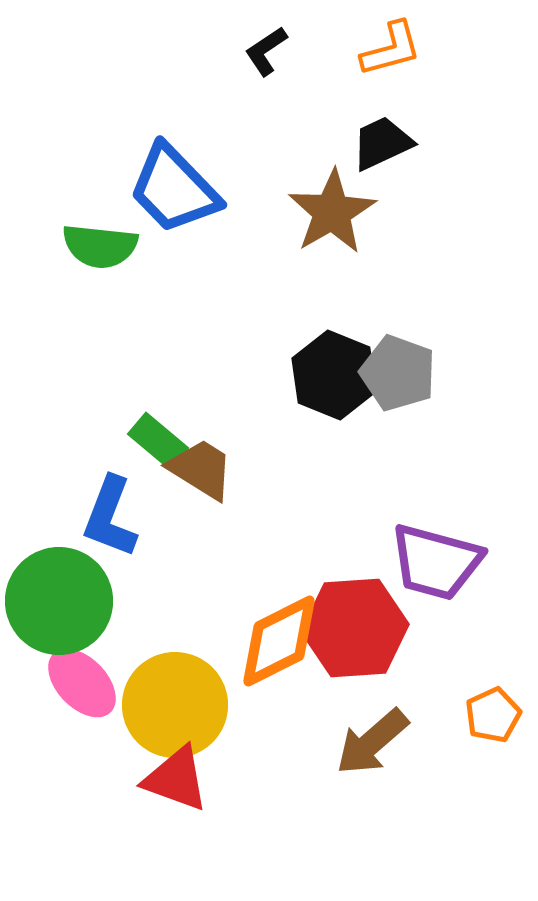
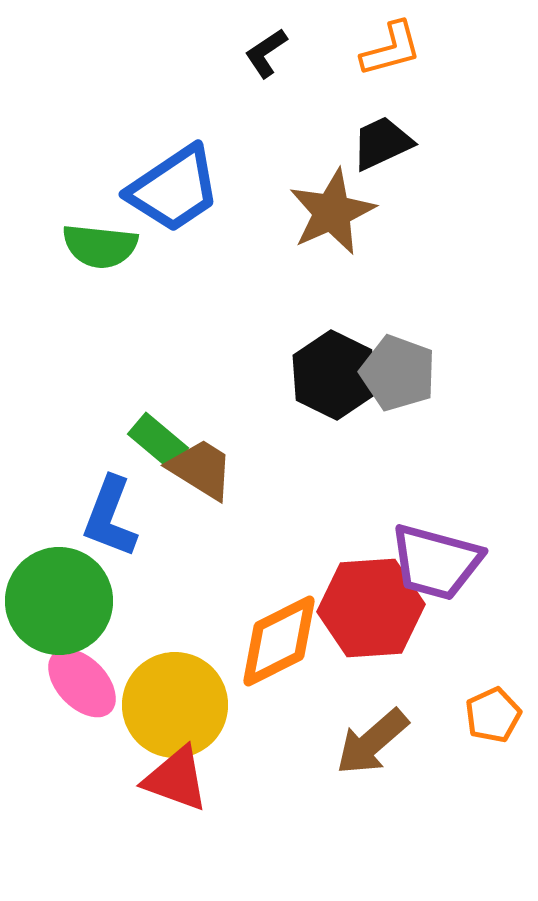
black L-shape: moved 2 px down
blue trapezoid: rotated 80 degrees counterclockwise
brown star: rotated 6 degrees clockwise
black hexagon: rotated 4 degrees clockwise
red hexagon: moved 16 px right, 20 px up
